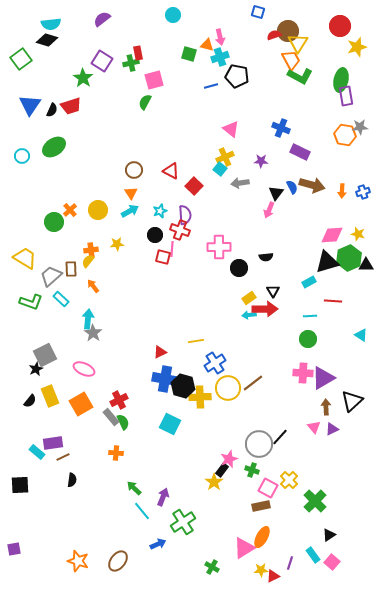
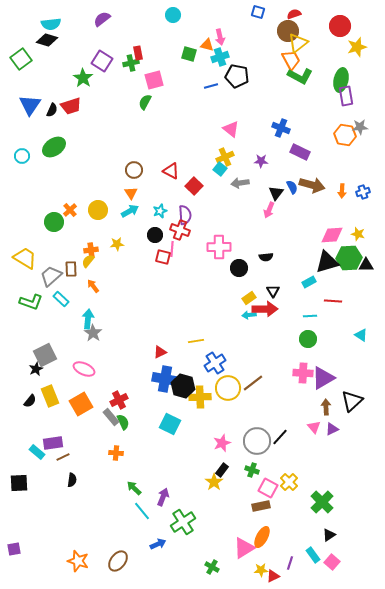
red semicircle at (274, 35): moved 20 px right, 21 px up
yellow triangle at (298, 43): rotated 20 degrees clockwise
green hexagon at (349, 258): rotated 20 degrees clockwise
gray circle at (259, 444): moved 2 px left, 3 px up
pink star at (229, 459): moved 7 px left, 16 px up
yellow cross at (289, 480): moved 2 px down
black square at (20, 485): moved 1 px left, 2 px up
green cross at (315, 501): moved 7 px right, 1 px down
